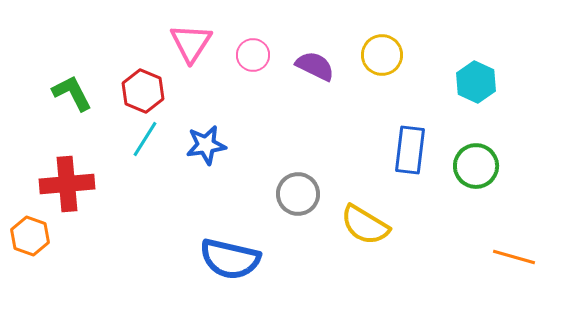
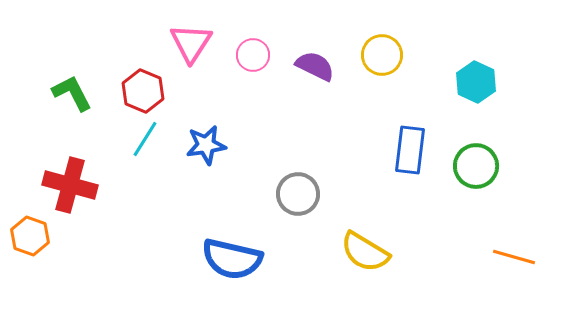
red cross: moved 3 px right, 1 px down; rotated 20 degrees clockwise
yellow semicircle: moved 27 px down
blue semicircle: moved 2 px right
